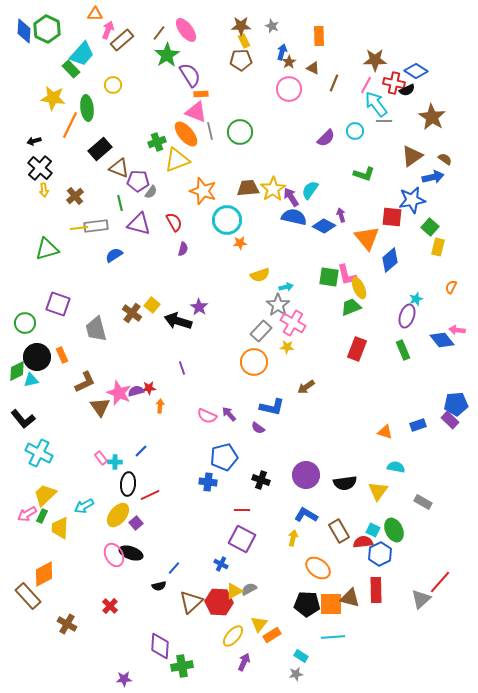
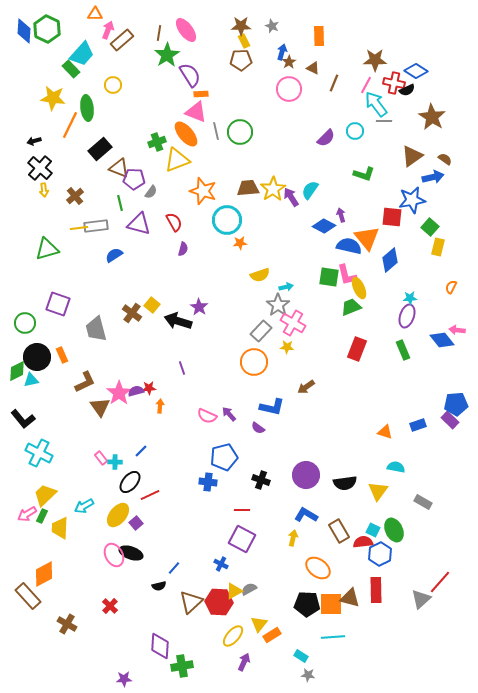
brown line at (159, 33): rotated 28 degrees counterclockwise
gray line at (210, 131): moved 6 px right
purple pentagon at (138, 181): moved 4 px left, 2 px up
blue semicircle at (294, 217): moved 55 px right, 29 px down
cyan star at (416, 299): moved 6 px left, 1 px up; rotated 16 degrees clockwise
pink star at (119, 393): rotated 15 degrees clockwise
black ellipse at (128, 484): moved 2 px right, 2 px up; rotated 35 degrees clockwise
gray star at (296, 674): moved 12 px right, 1 px down; rotated 16 degrees clockwise
